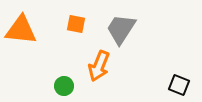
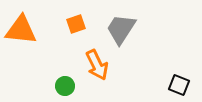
orange square: rotated 30 degrees counterclockwise
orange arrow: moved 2 px left, 1 px up; rotated 48 degrees counterclockwise
green circle: moved 1 px right
